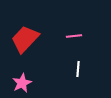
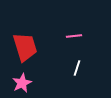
red trapezoid: moved 8 px down; rotated 120 degrees clockwise
white line: moved 1 px left, 1 px up; rotated 14 degrees clockwise
